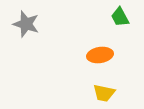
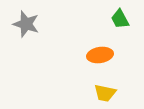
green trapezoid: moved 2 px down
yellow trapezoid: moved 1 px right
